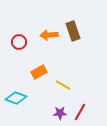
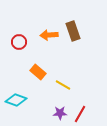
orange rectangle: moved 1 px left; rotated 70 degrees clockwise
cyan diamond: moved 2 px down
red line: moved 2 px down
